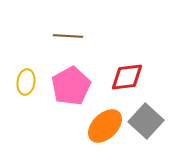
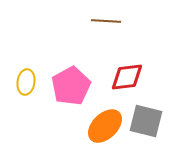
brown line: moved 38 px right, 15 px up
gray square: rotated 28 degrees counterclockwise
